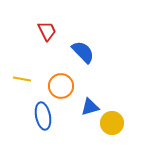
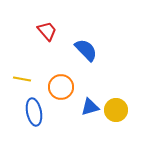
red trapezoid: rotated 15 degrees counterclockwise
blue semicircle: moved 3 px right, 2 px up
orange circle: moved 1 px down
blue ellipse: moved 9 px left, 4 px up
yellow circle: moved 4 px right, 13 px up
